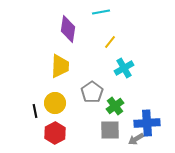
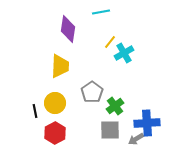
cyan cross: moved 15 px up
